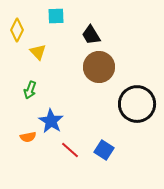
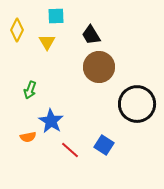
yellow triangle: moved 9 px right, 10 px up; rotated 12 degrees clockwise
blue square: moved 5 px up
